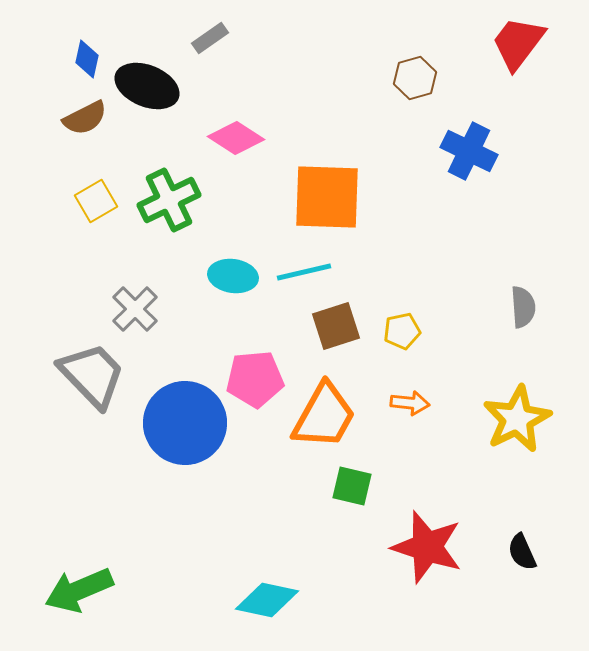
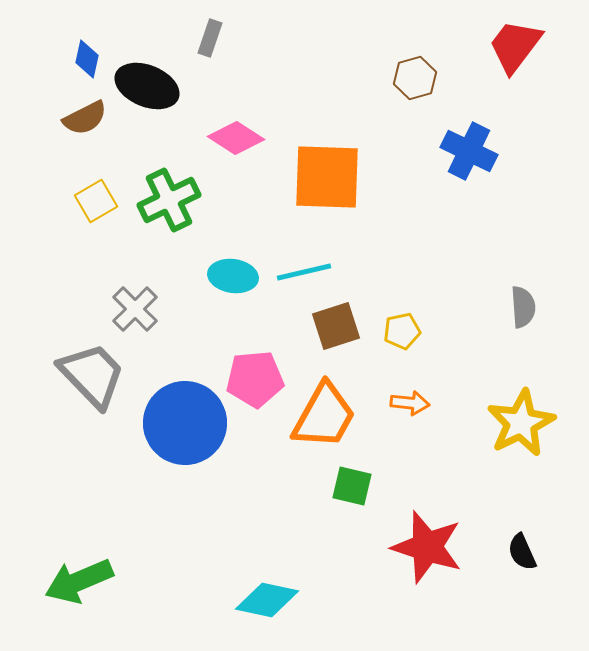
gray rectangle: rotated 36 degrees counterclockwise
red trapezoid: moved 3 px left, 3 px down
orange square: moved 20 px up
yellow star: moved 4 px right, 4 px down
green arrow: moved 9 px up
